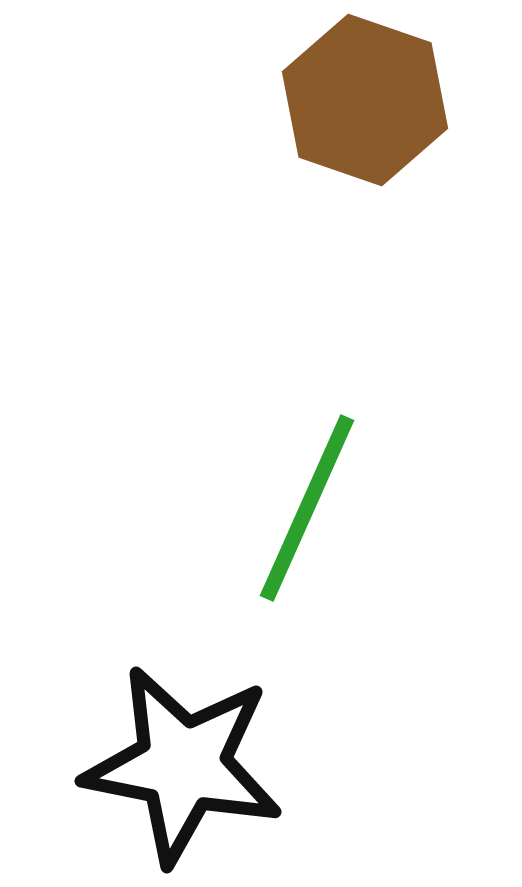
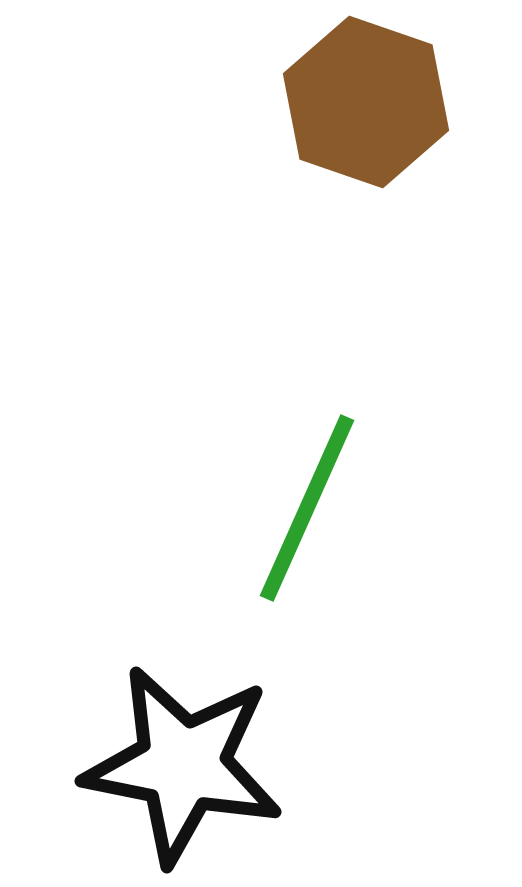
brown hexagon: moved 1 px right, 2 px down
